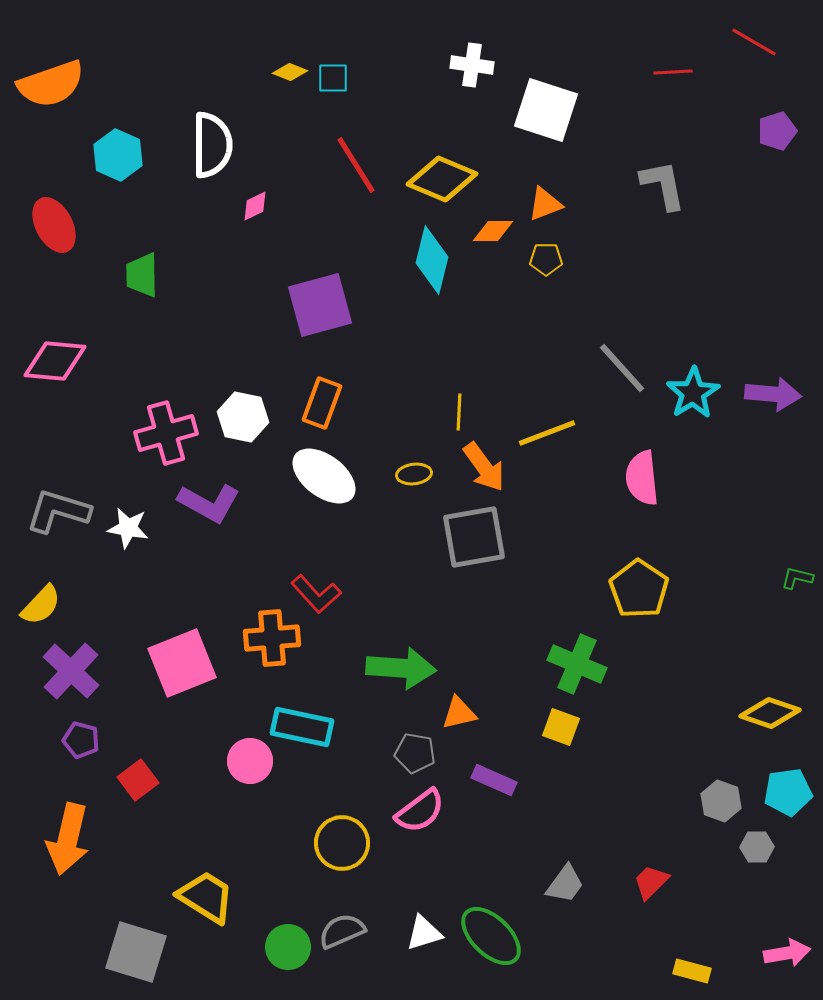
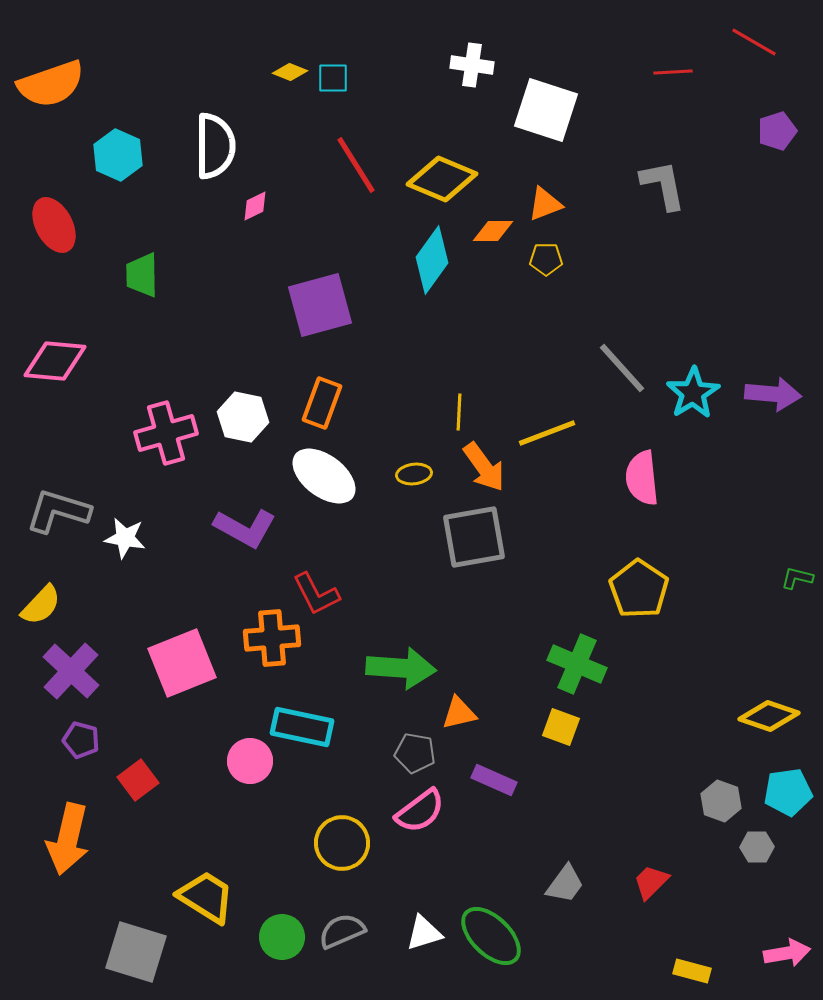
white semicircle at (212, 145): moved 3 px right, 1 px down
cyan diamond at (432, 260): rotated 22 degrees clockwise
purple L-shape at (209, 503): moved 36 px right, 25 px down
white star at (128, 528): moved 3 px left, 10 px down
red L-shape at (316, 594): rotated 15 degrees clockwise
yellow diamond at (770, 713): moved 1 px left, 3 px down
green circle at (288, 947): moved 6 px left, 10 px up
